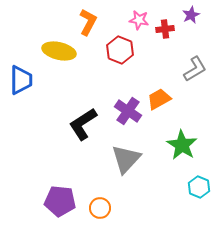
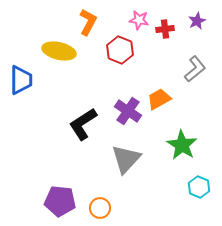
purple star: moved 6 px right, 6 px down
gray L-shape: rotated 8 degrees counterclockwise
